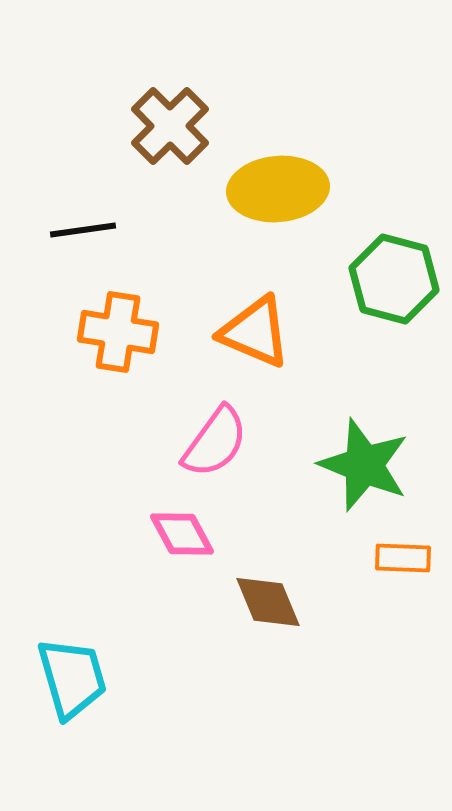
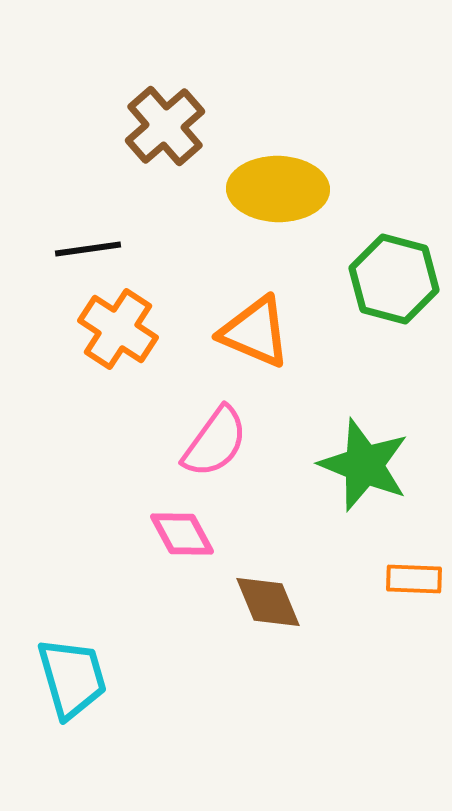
brown cross: moved 5 px left; rotated 4 degrees clockwise
yellow ellipse: rotated 6 degrees clockwise
black line: moved 5 px right, 19 px down
orange cross: moved 3 px up; rotated 24 degrees clockwise
orange rectangle: moved 11 px right, 21 px down
